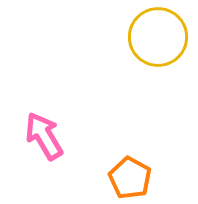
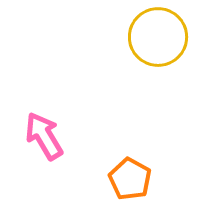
orange pentagon: moved 1 px down
